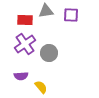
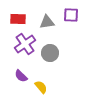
gray triangle: moved 1 px right, 11 px down
red rectangle: moved 7 px left, 1 px up
gray circle: moved 1 px right
purple semicircle: rotated 48 degrees clockwise
